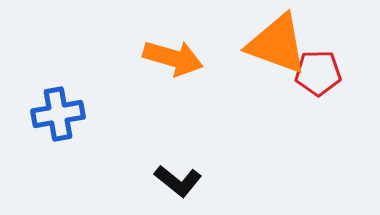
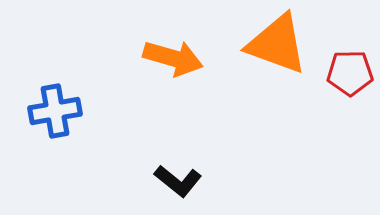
red pentagon: moved 32 px right
blue cross: moved 3 px left, 3 px up
